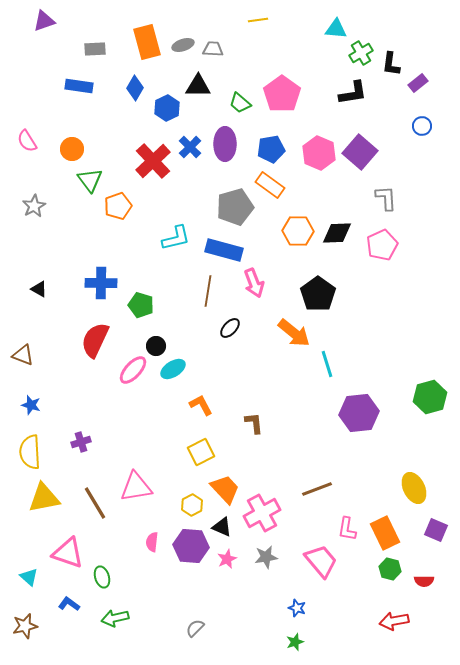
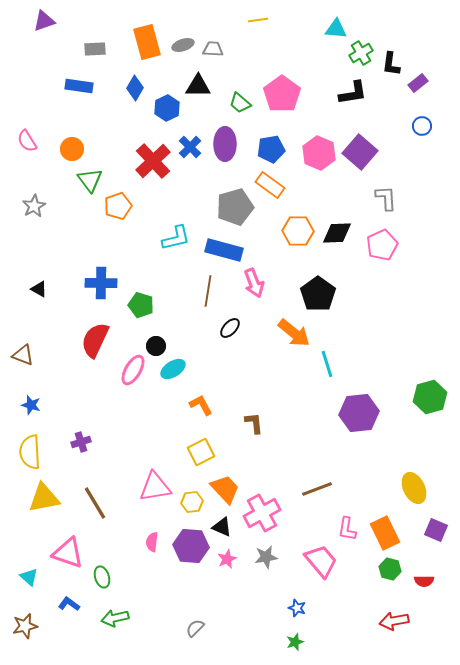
pink ellipse at (133, 370): rotated 12 degrees counterclockwise
pink triangle at (136, 487): moved 19 px right
yellow hexagon at (192, 505): moved 3 px up; rotated 20 degrees clockwise
